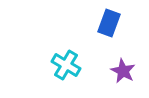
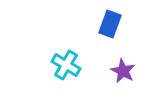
blue rectangle: moved 1 px right, 1 px down
